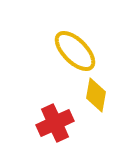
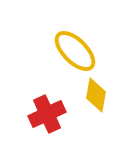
red cross: moved 8 px left, 9 px up
